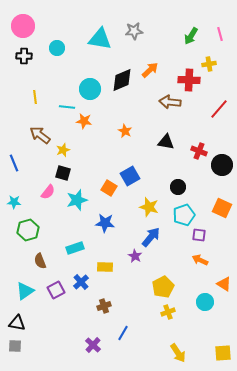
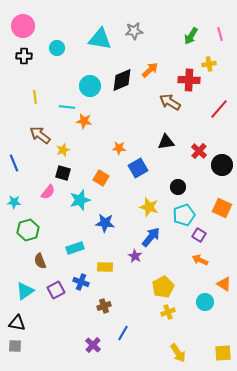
cyan circle at (90, 89): moved 3 px up
brown arrow at (170, 102): rotated 25 degrees clockwise
orange star at (125, 131): moved 6 px left, 17 px down; rotated 24 degrees counterclockwise
black triangle at (166, 142): rotated 18 degrees counterclockwise
red cross at (199, 151): rotated 21 degrees clockwise
blue square at (130, 176): moved 8 px right, 8 px up
orange square at (109, 188): moved 8 px left, 10 px up
cyan star at (77, 200): moved 3 px right
purple square at (199, 235): rotated 24 degrees clockwise
blue cross at (81, 282): rotated 28 degrees counterclockwise
